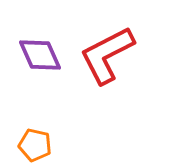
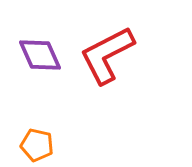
orange pentagon: moved 2 px right
